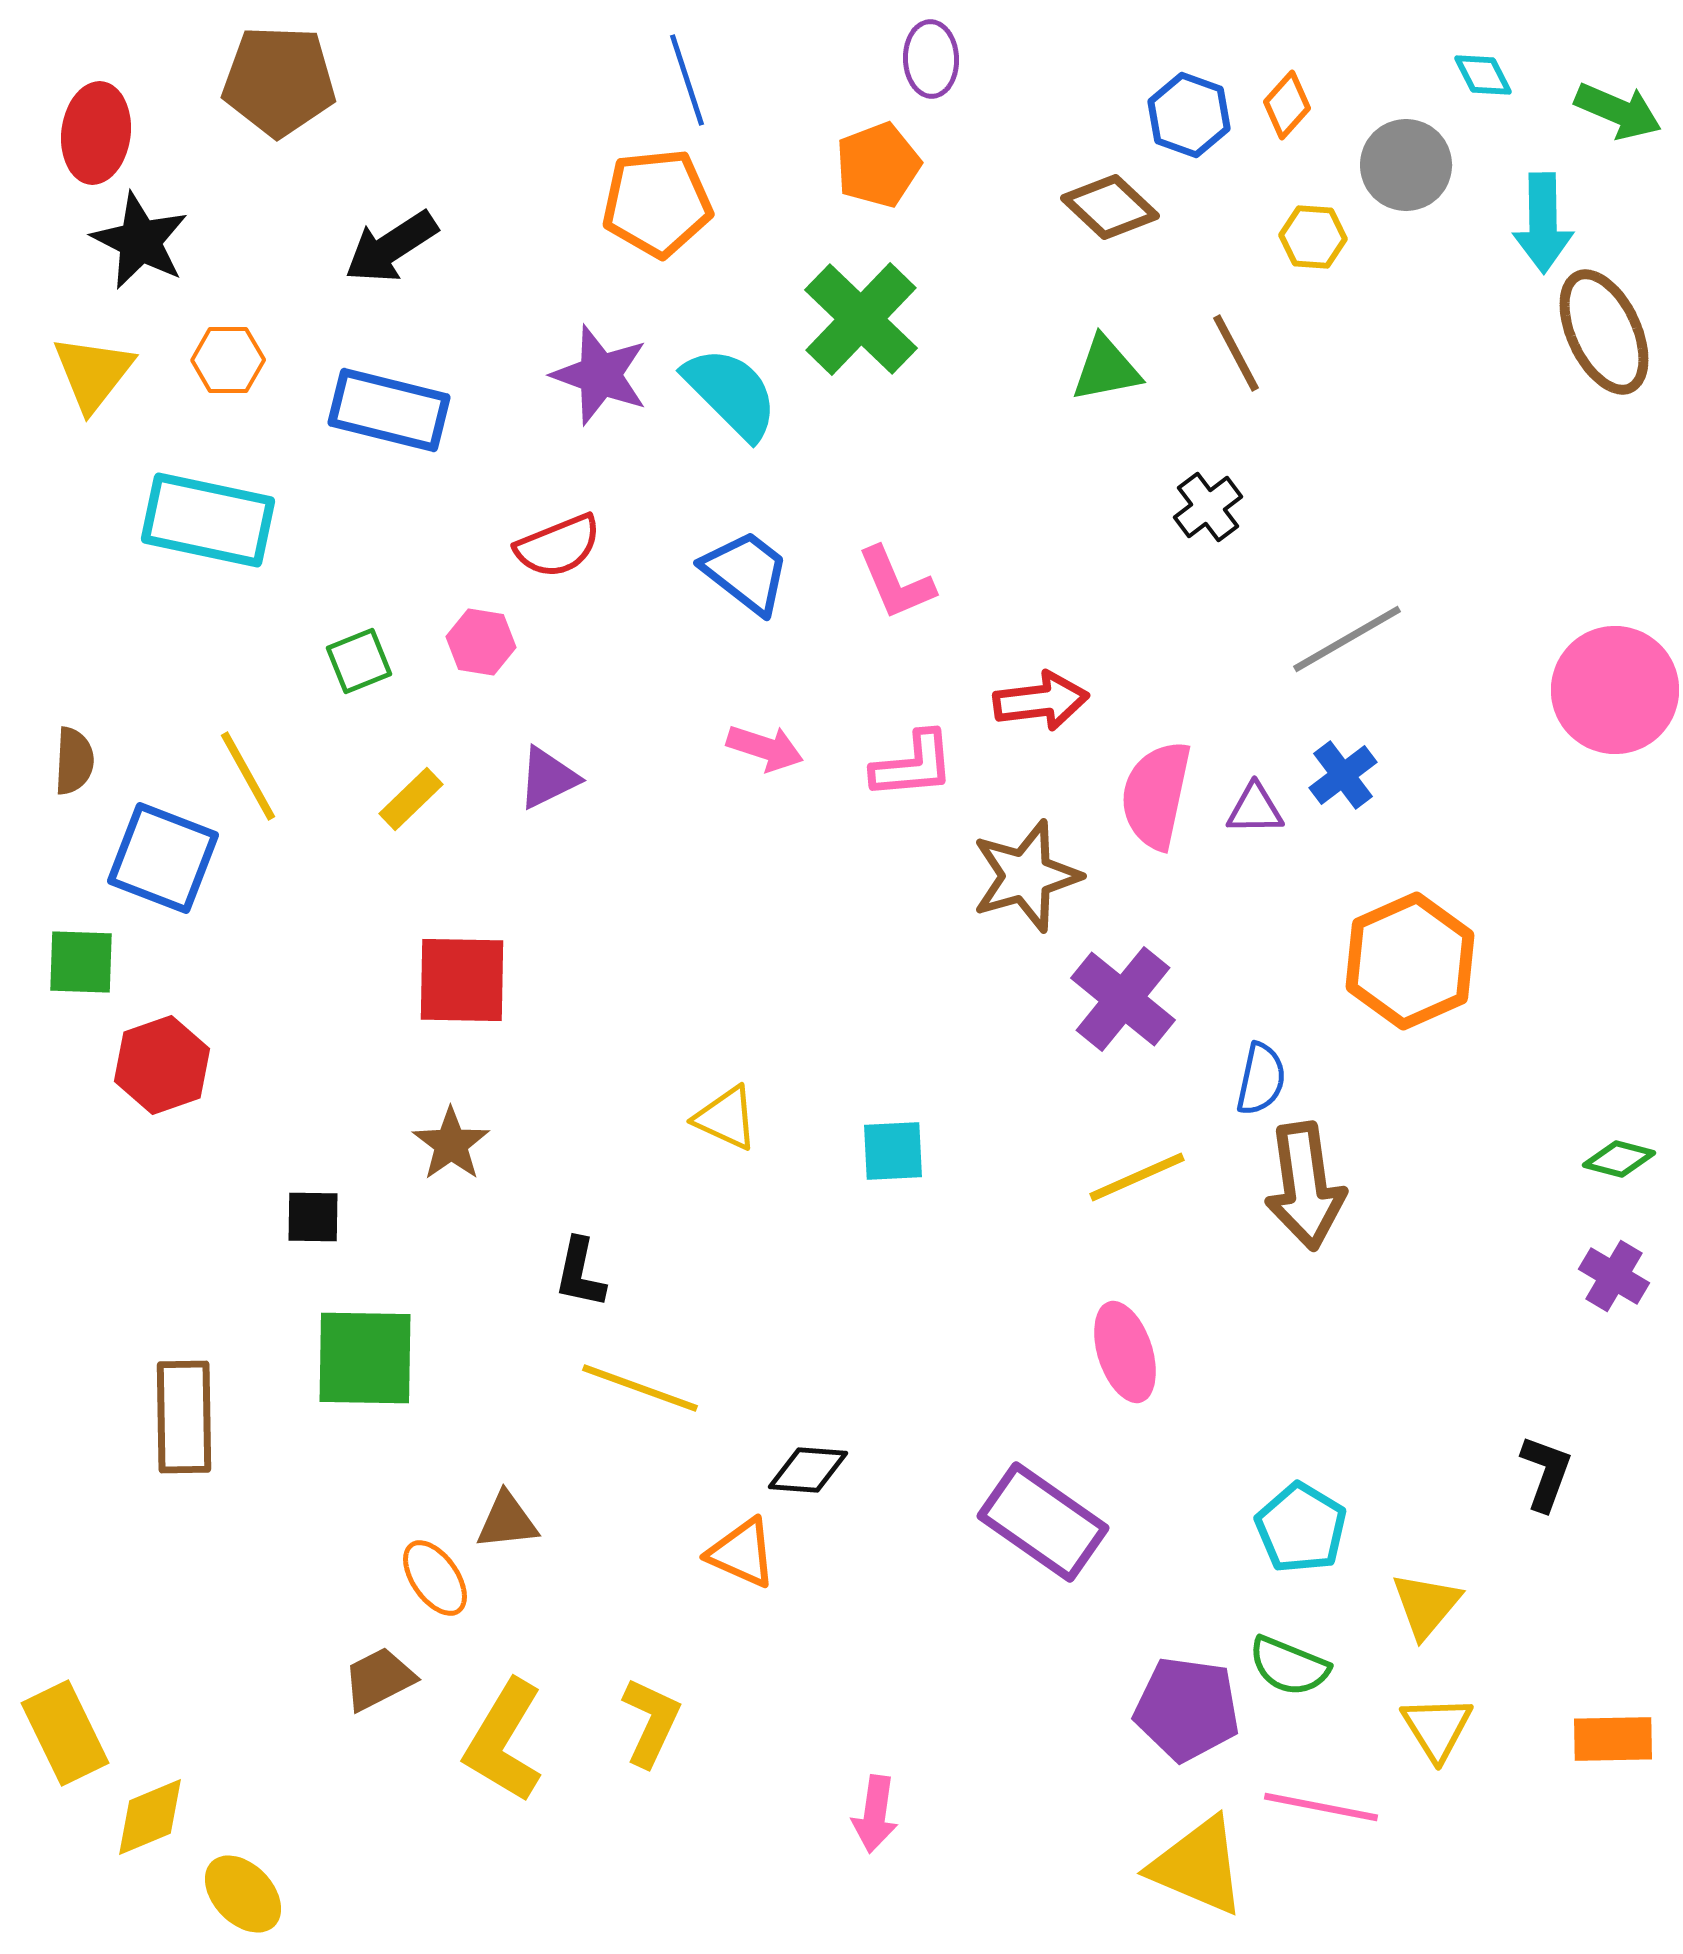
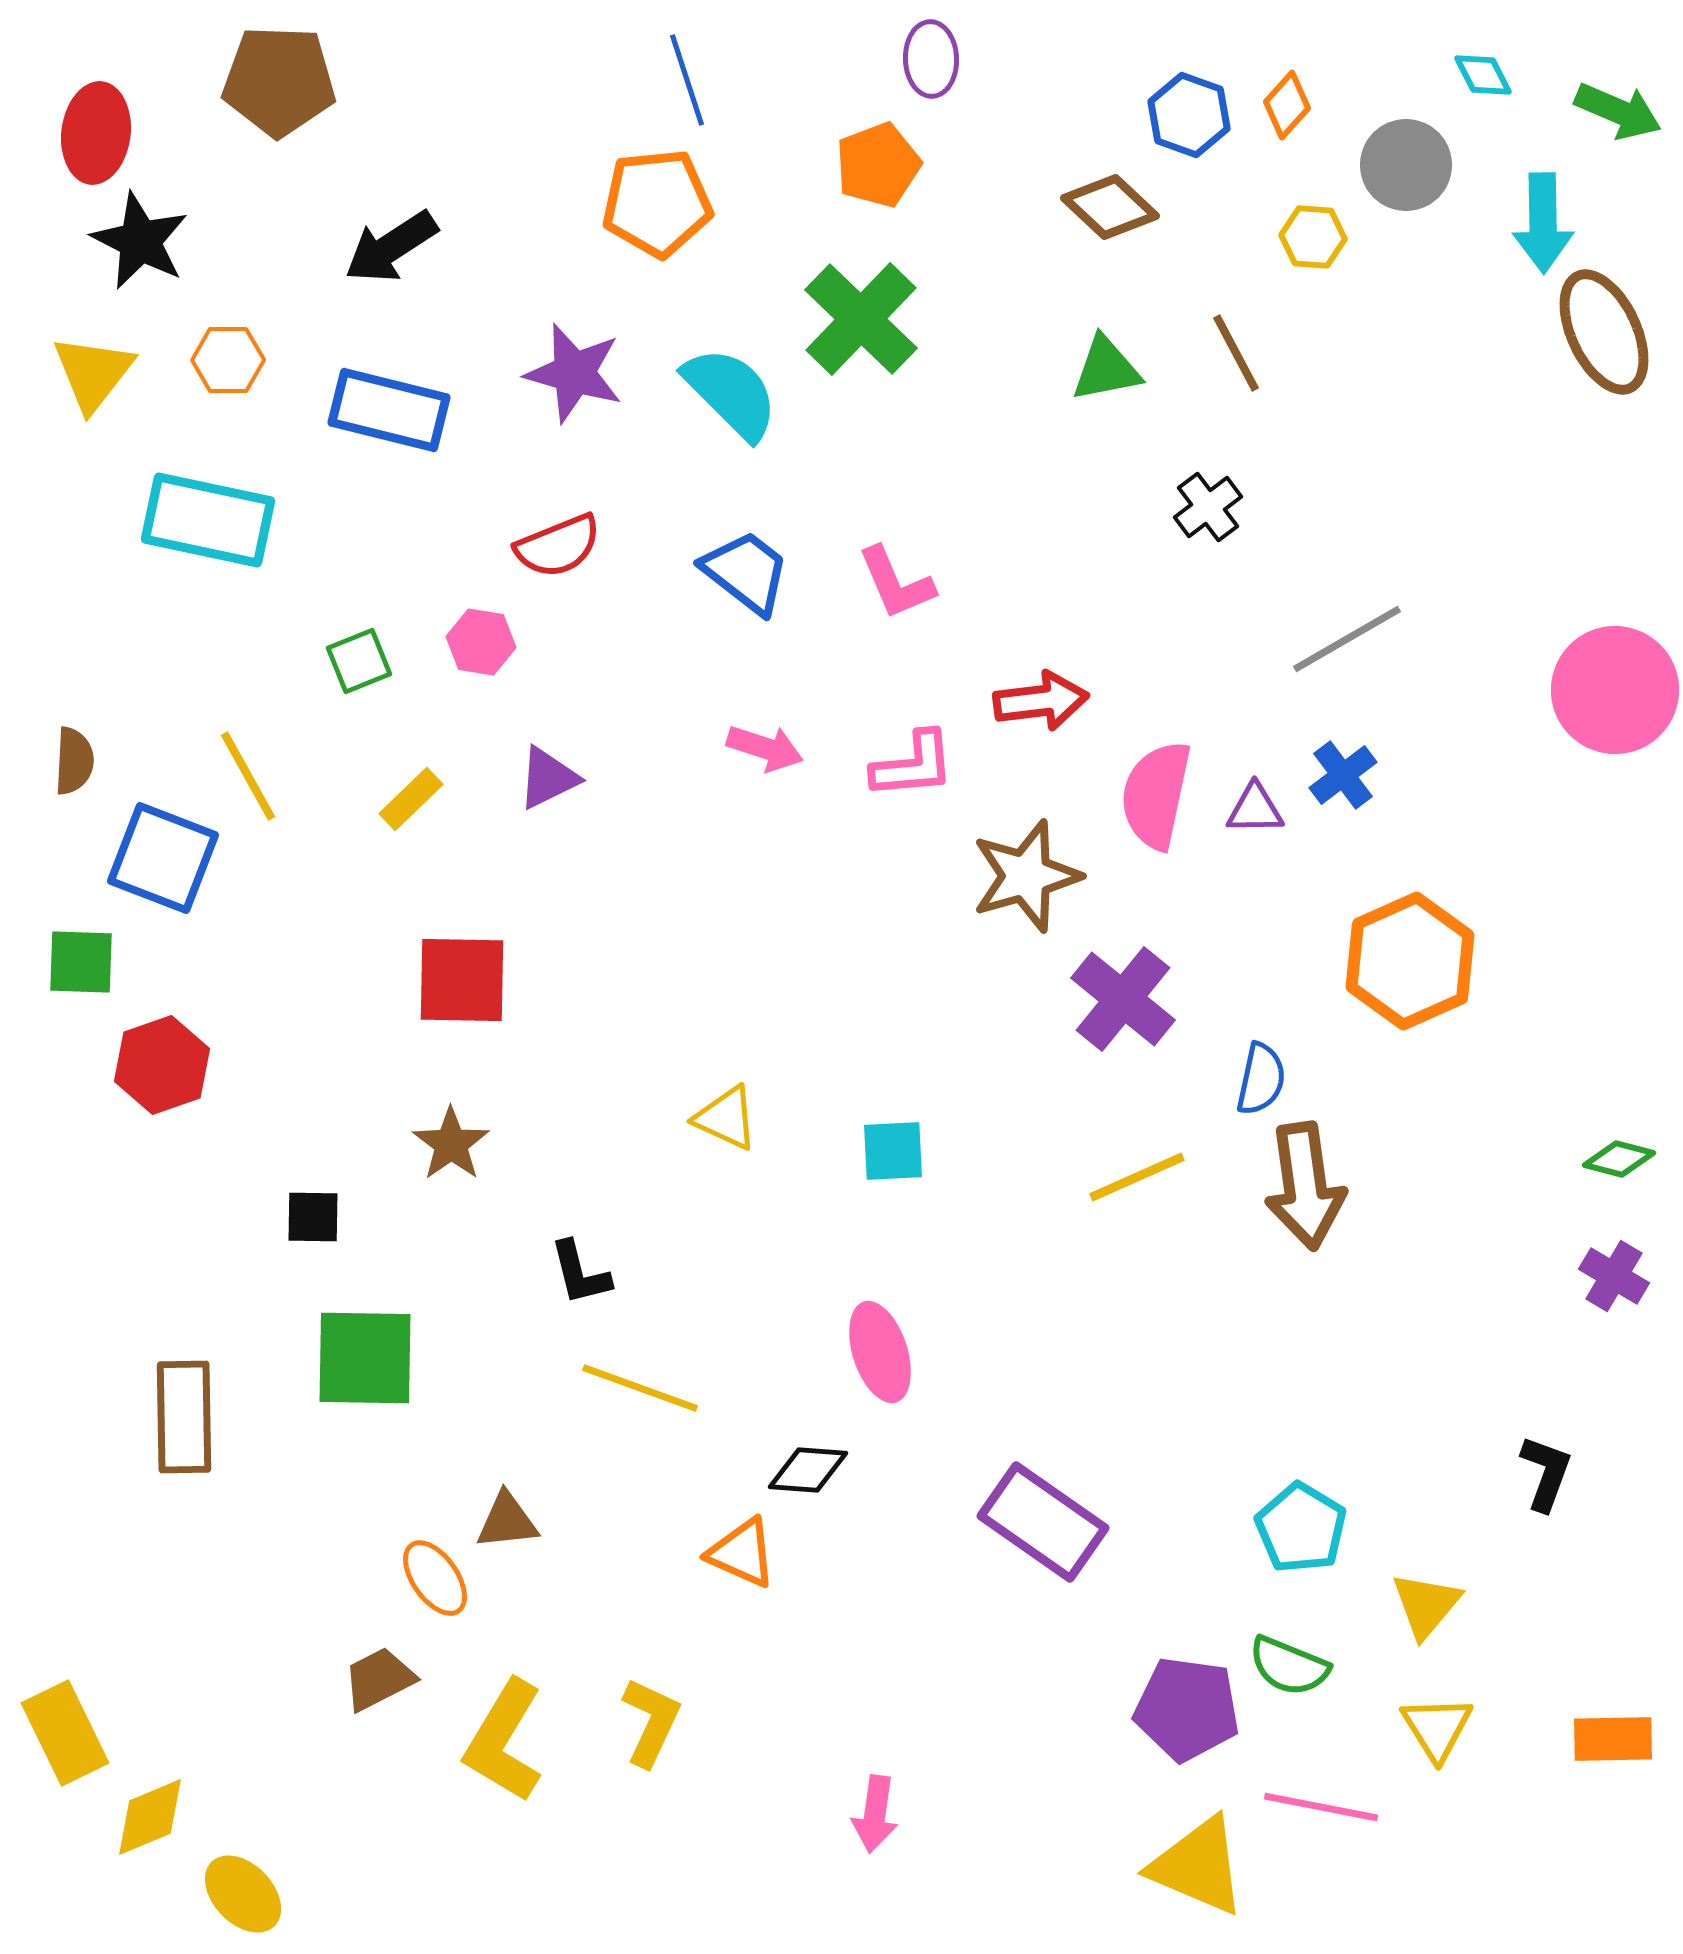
purple star at (600, 375): moved 26 px left, 2 px up; rotated 4 degrees counterclockwise
black L-shape at (580, 1273): rotated 26 degrees counterclockwise
pink ellipse at (1125, 1352): moved 245 px left
